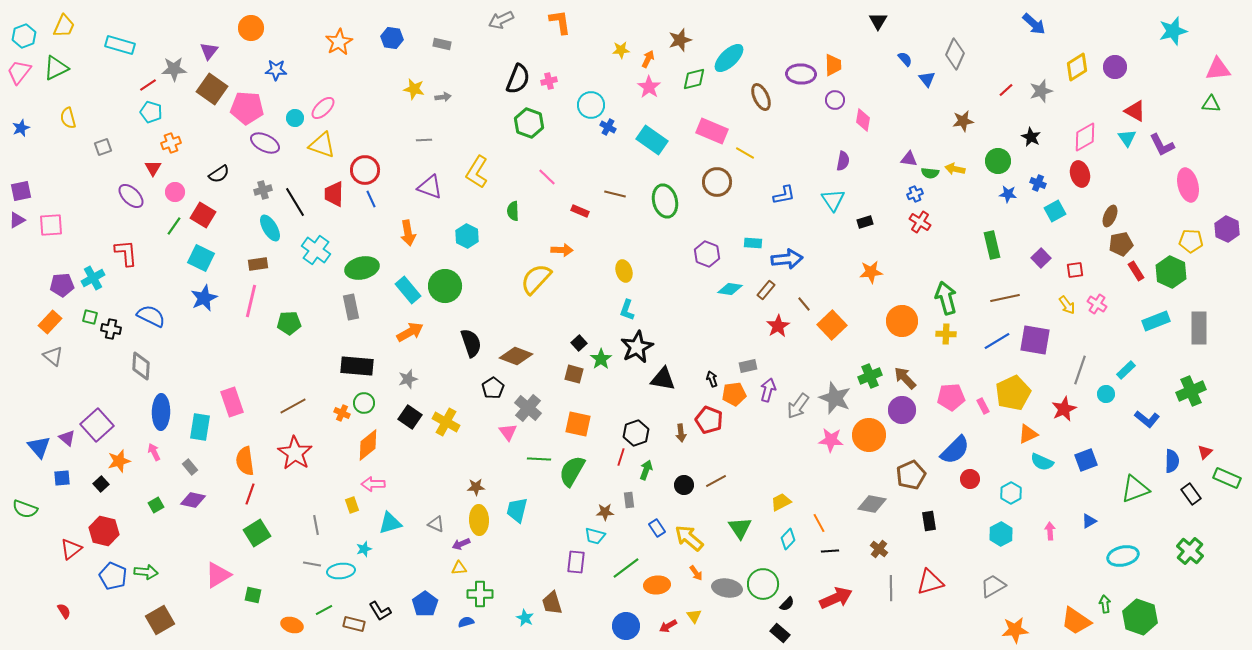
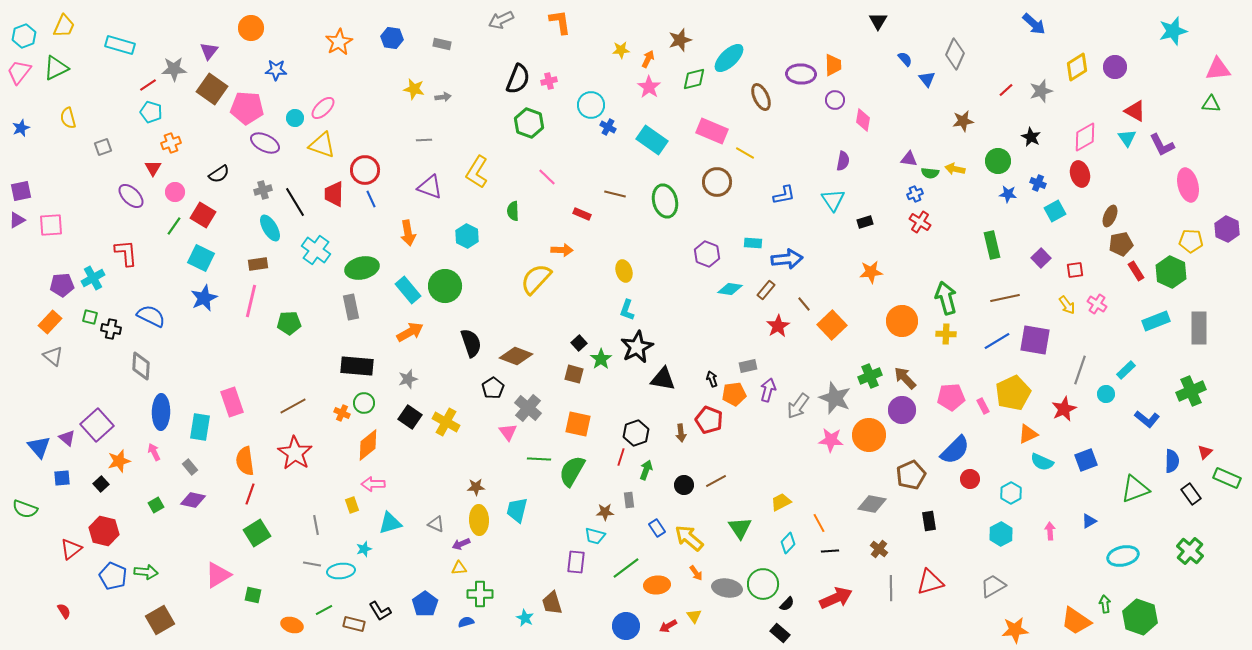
red rectangle at (580, 211): moved 2 px right, 3 px down
cyan diamond at (788, 539): moved 4 px down
